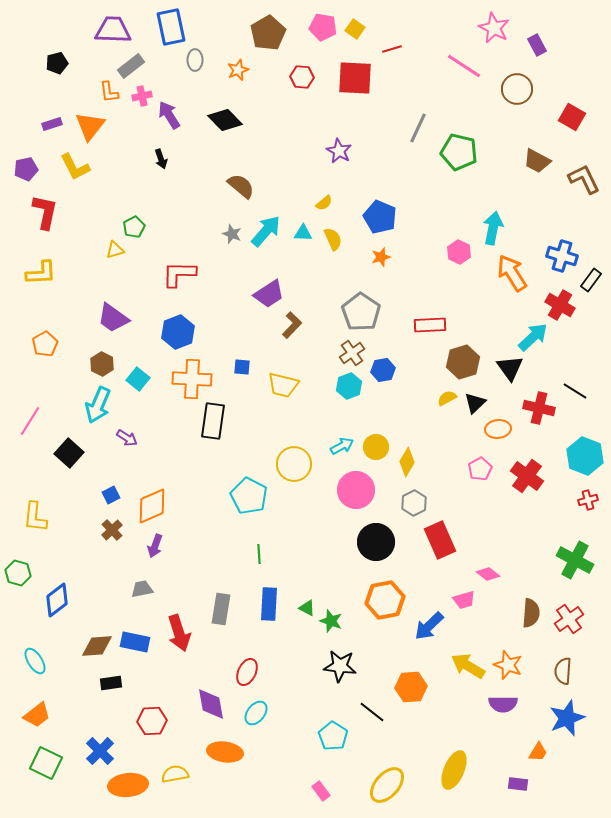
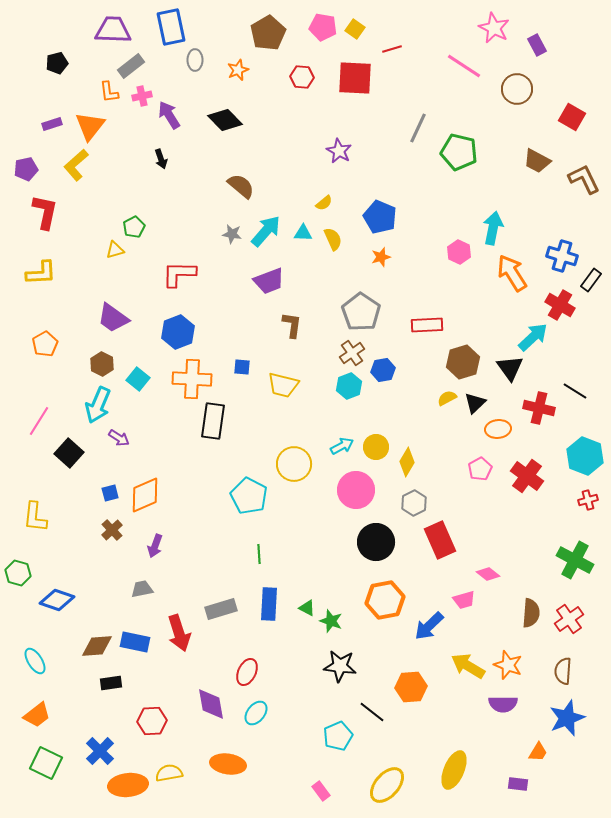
yellow L-shape at (75, 167): moved 1 px right, 2 px up; rotated 76 degrees clockwise
gray star at (232, 234): rotated 12 degrees counterclockwise
purple trapezoid at (269, 294): moved 13 px up; rotated 12 degrees clockwise
brown L-shape at (292, 325): rotated 36 degrees counterclockwise
red rectangle at (430, 325): moved 3 px left
pink line at (30, 421): moved 9 px right
purple arrow at (127, 438): moved 8 px left
blue square at (111, 495): moved 1 px left, 2 px up; rotated 12 degrees clockwise
orange diamond at (152, 506): moved 7 px left, 11 px up
blue diamond at (57, 600): rotated 56 degrees clockwise
gray rectangle at (221, 609): rotated 64 degrees clockwise
cyan pentagon at (333, 736): moved 5 px right; rotated 16 degrees clockwise
orange ellipse at (225, 752): moved 3 px right, 12 px down
yellow semicircle at (175, 774): moved 6 px left, 1 px up
